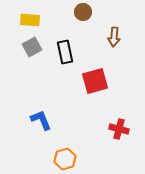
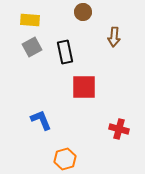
red square: moved 11 px left, 6 px down; rotated 16 degrees clockwise
